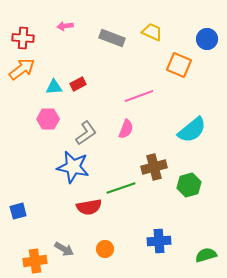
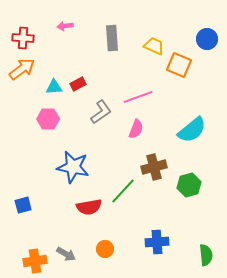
yellow trapezoid: moved 2 px right, 14 px down
gray rectangle: rotated 65 degrees clockwise
pink line: moved 1 px left, 1 px down
pink semicircle: moved 10 px right
gray L-shape: moved 15 px right, 21 px up
green line: moved 2 px right, 3 px down; rotated 28 degrees counterclockwise
blue square: moved 5 px right, 6 px up
blue cross: moved 2 px left, 1 px down
gray arrow: moved 2 px right, 5 px down
green semicircle: rotated 100 degrees clockwise
